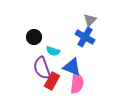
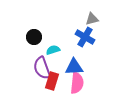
gray triangle: moved 2 px right, 1 px up; rotated 32 degrees clockwise
cyan semicircle: moved 1 px up; rotated 144 degrees clockwise
blue triangle: moved 2 px right; rotated 24 degrees counterclockwise
red rectangle: rotated 12 degrees counterclockwise
